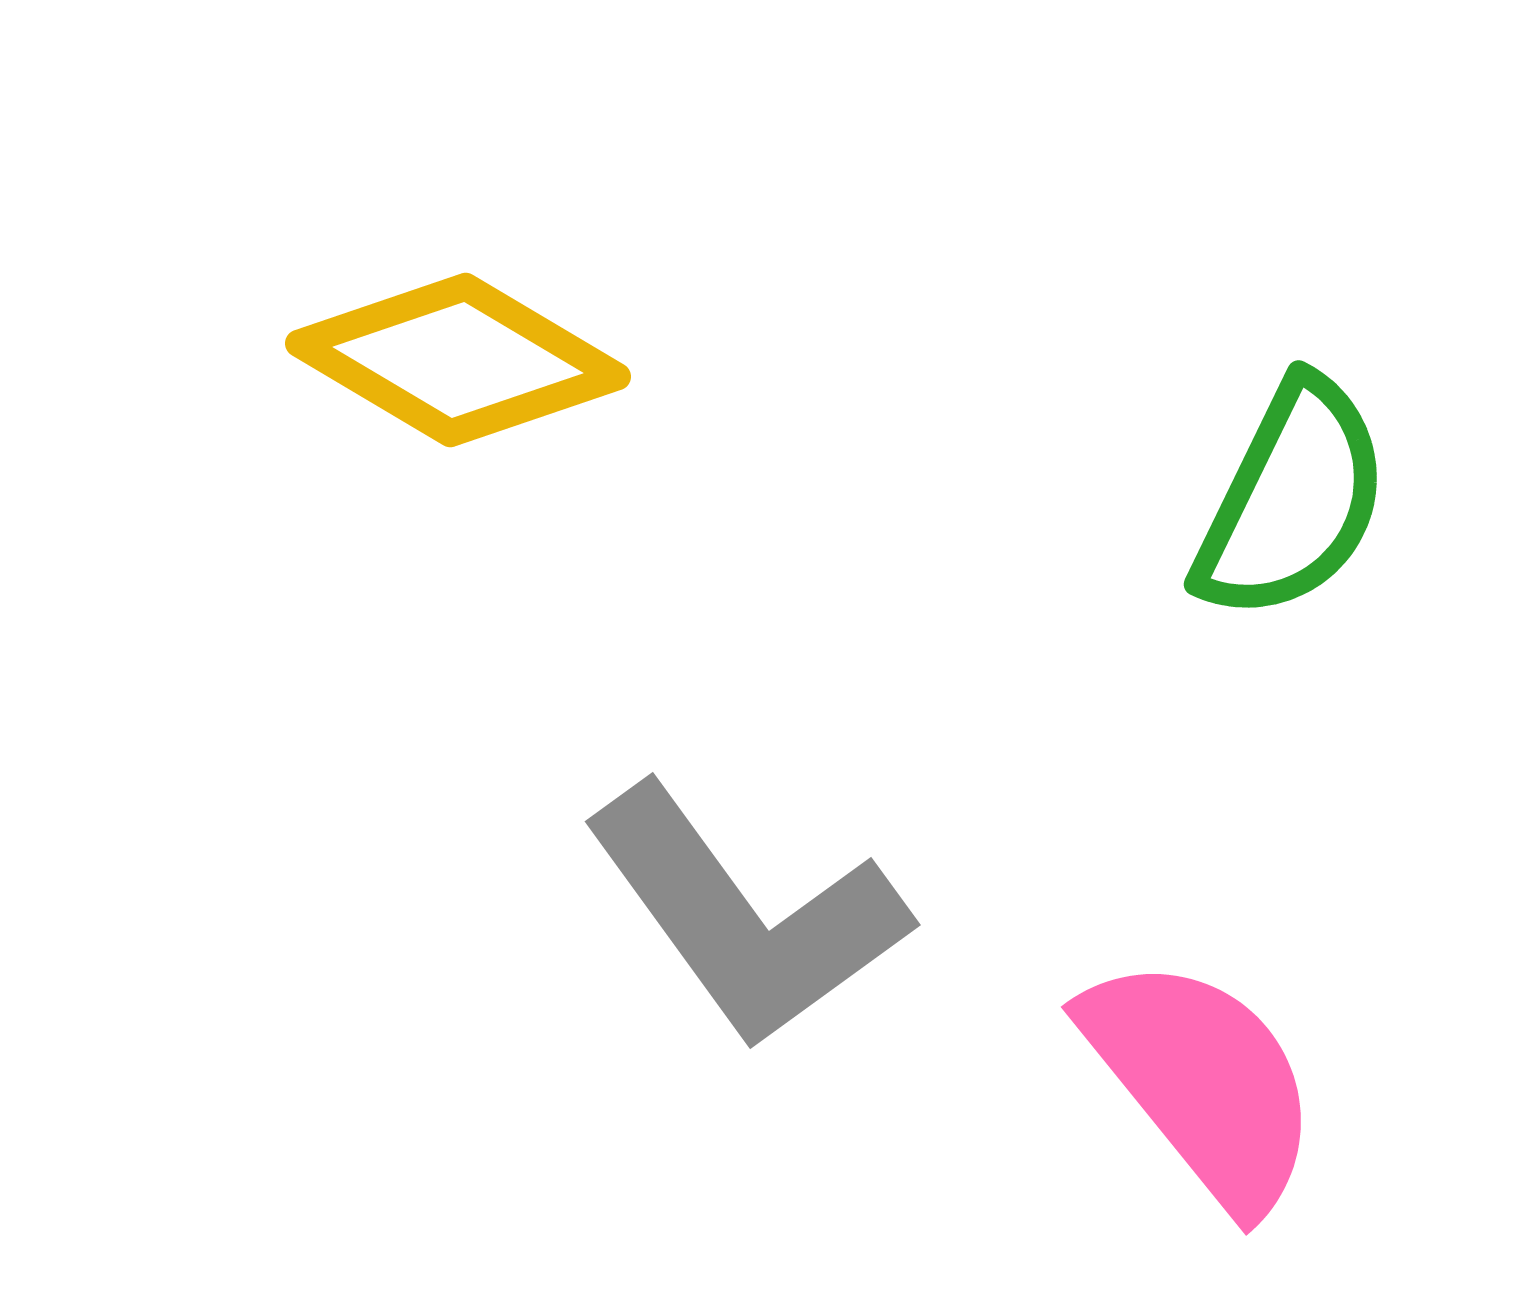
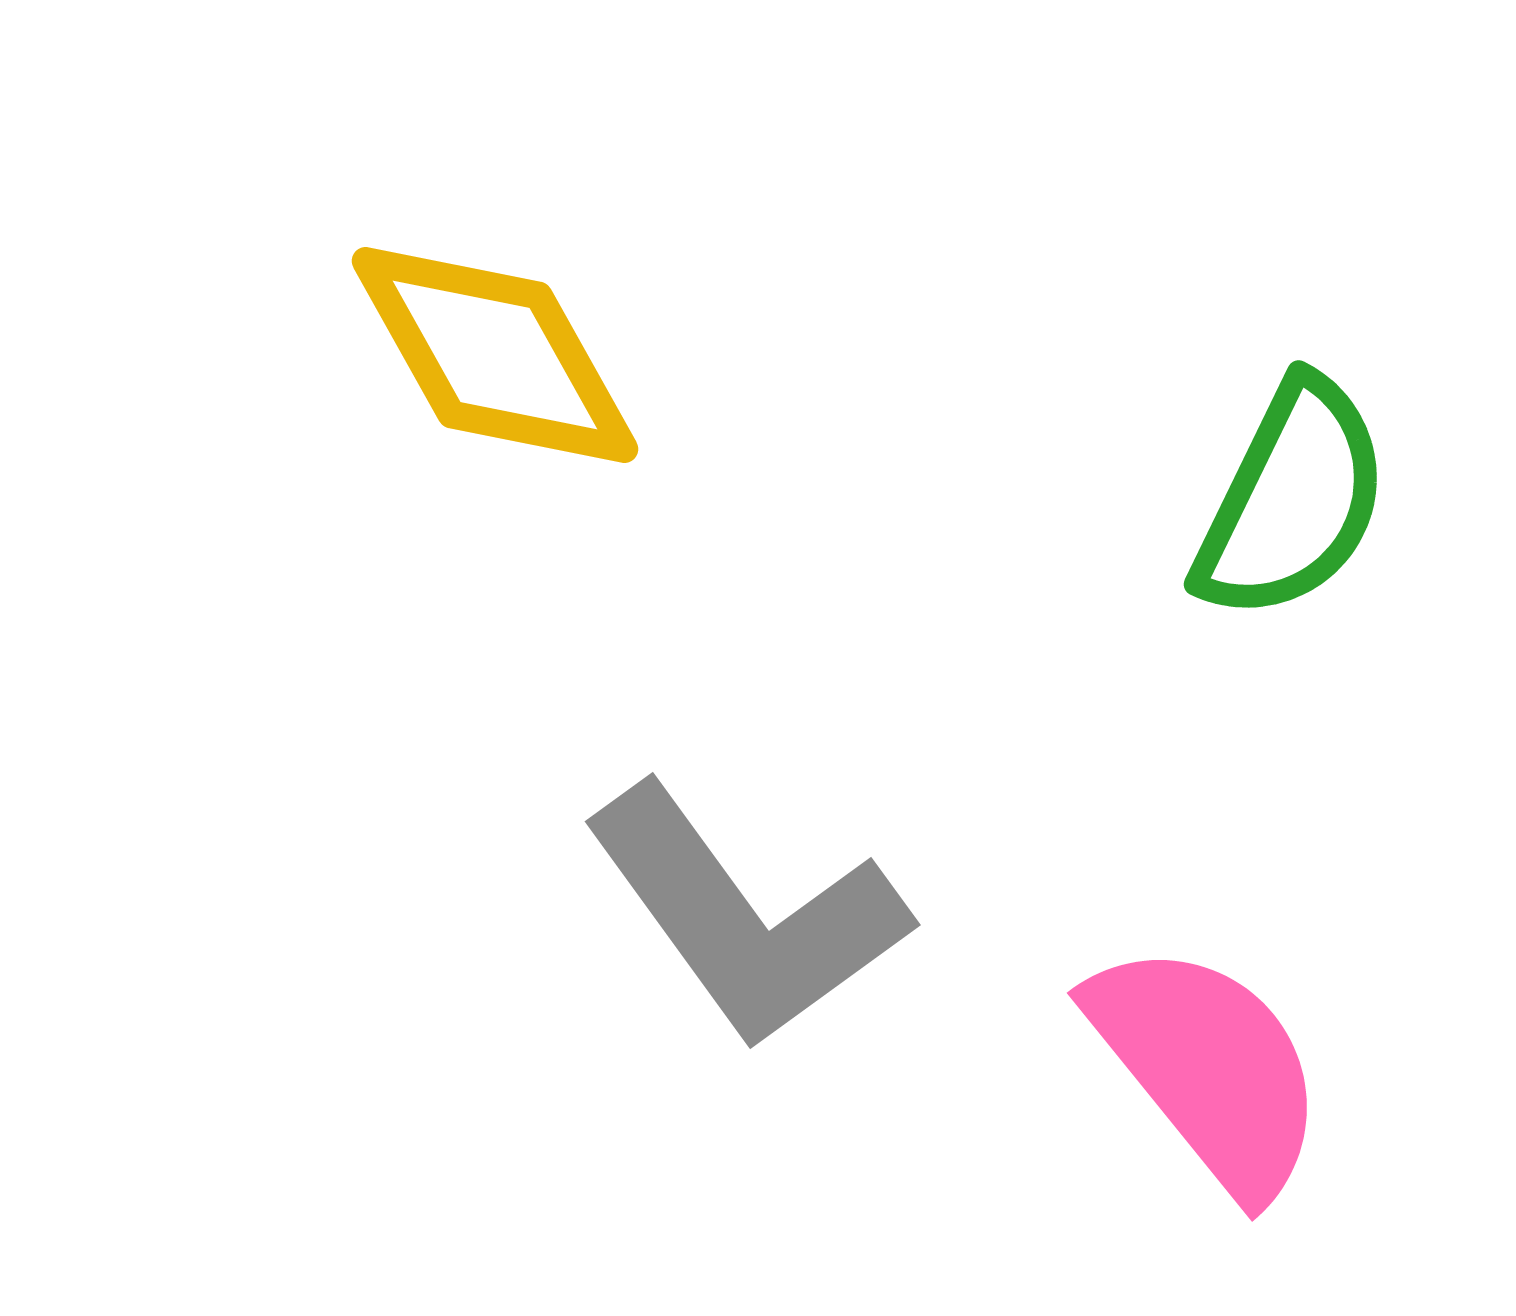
yellow diamond: moved 37 px right, 5 px up; rotated 30 degrees clockwise
pink semicircle: moved 6 px right, 14 px up
